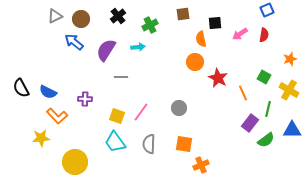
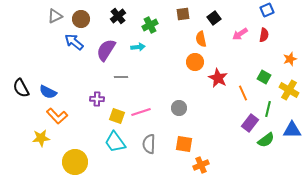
black square: moved 1 px left, 5 px up; rotated 32 degrees counterclockwise
purple cross: moved 12 px right
pink line: rotated 36 degrees clockwise
